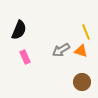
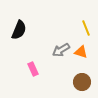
yellow line: moved 4 px up
orange triangle: moved 1 px down
pink rectangle: moved 8 px right, 12 px down
